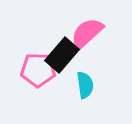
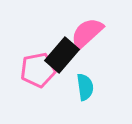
pink pentagon: rotated 12 degrees counterclockwise
cyan semicircle: moved 2 px down
